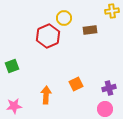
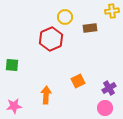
yellow circle: moved 1 px right, 1 px up
brown rectangle: moved 2 px up
red hexagon: moved 3 px right, 3 px down
green square: moved 1 px up; rotated 24 degrees clockwise
orange square: moved 2 px right, 3 px up
purple cross: rotated 16 degrees counterclockwise
pink circle: moved 1 px up
